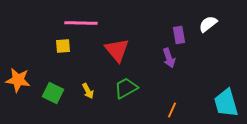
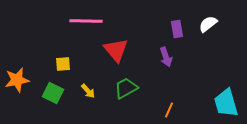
pink line: moved 5 px right, 2 px up
purple rectangle: moved 2 px left, 6 px up
yellow square: moved 18 px down
red triangle: moved 1 px left
purple arrow: moved 3 px left, 1 px up
orange star: moved 1 px left; rotated 20 degrees counterclockwise
yellow arrow: rotated 14 degrees counterclockwise
orange line: moved 3 px left
